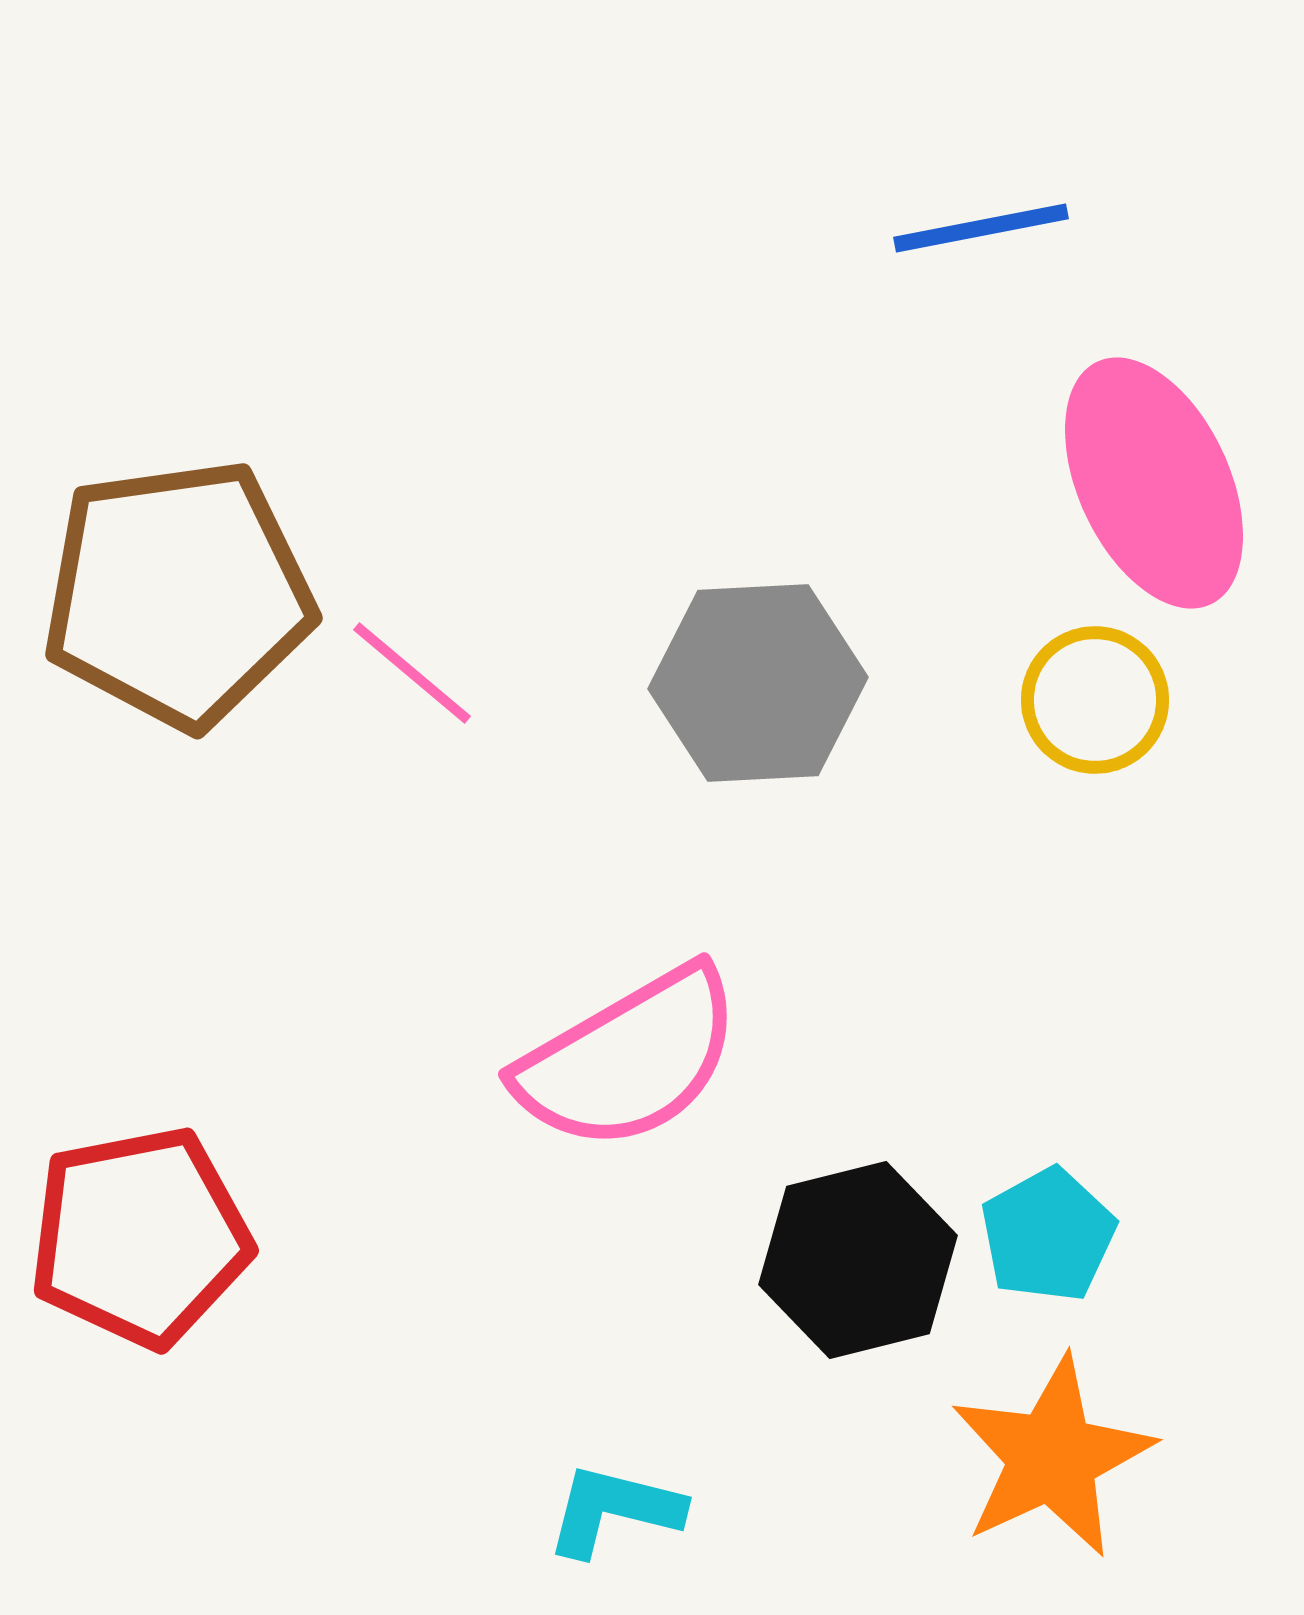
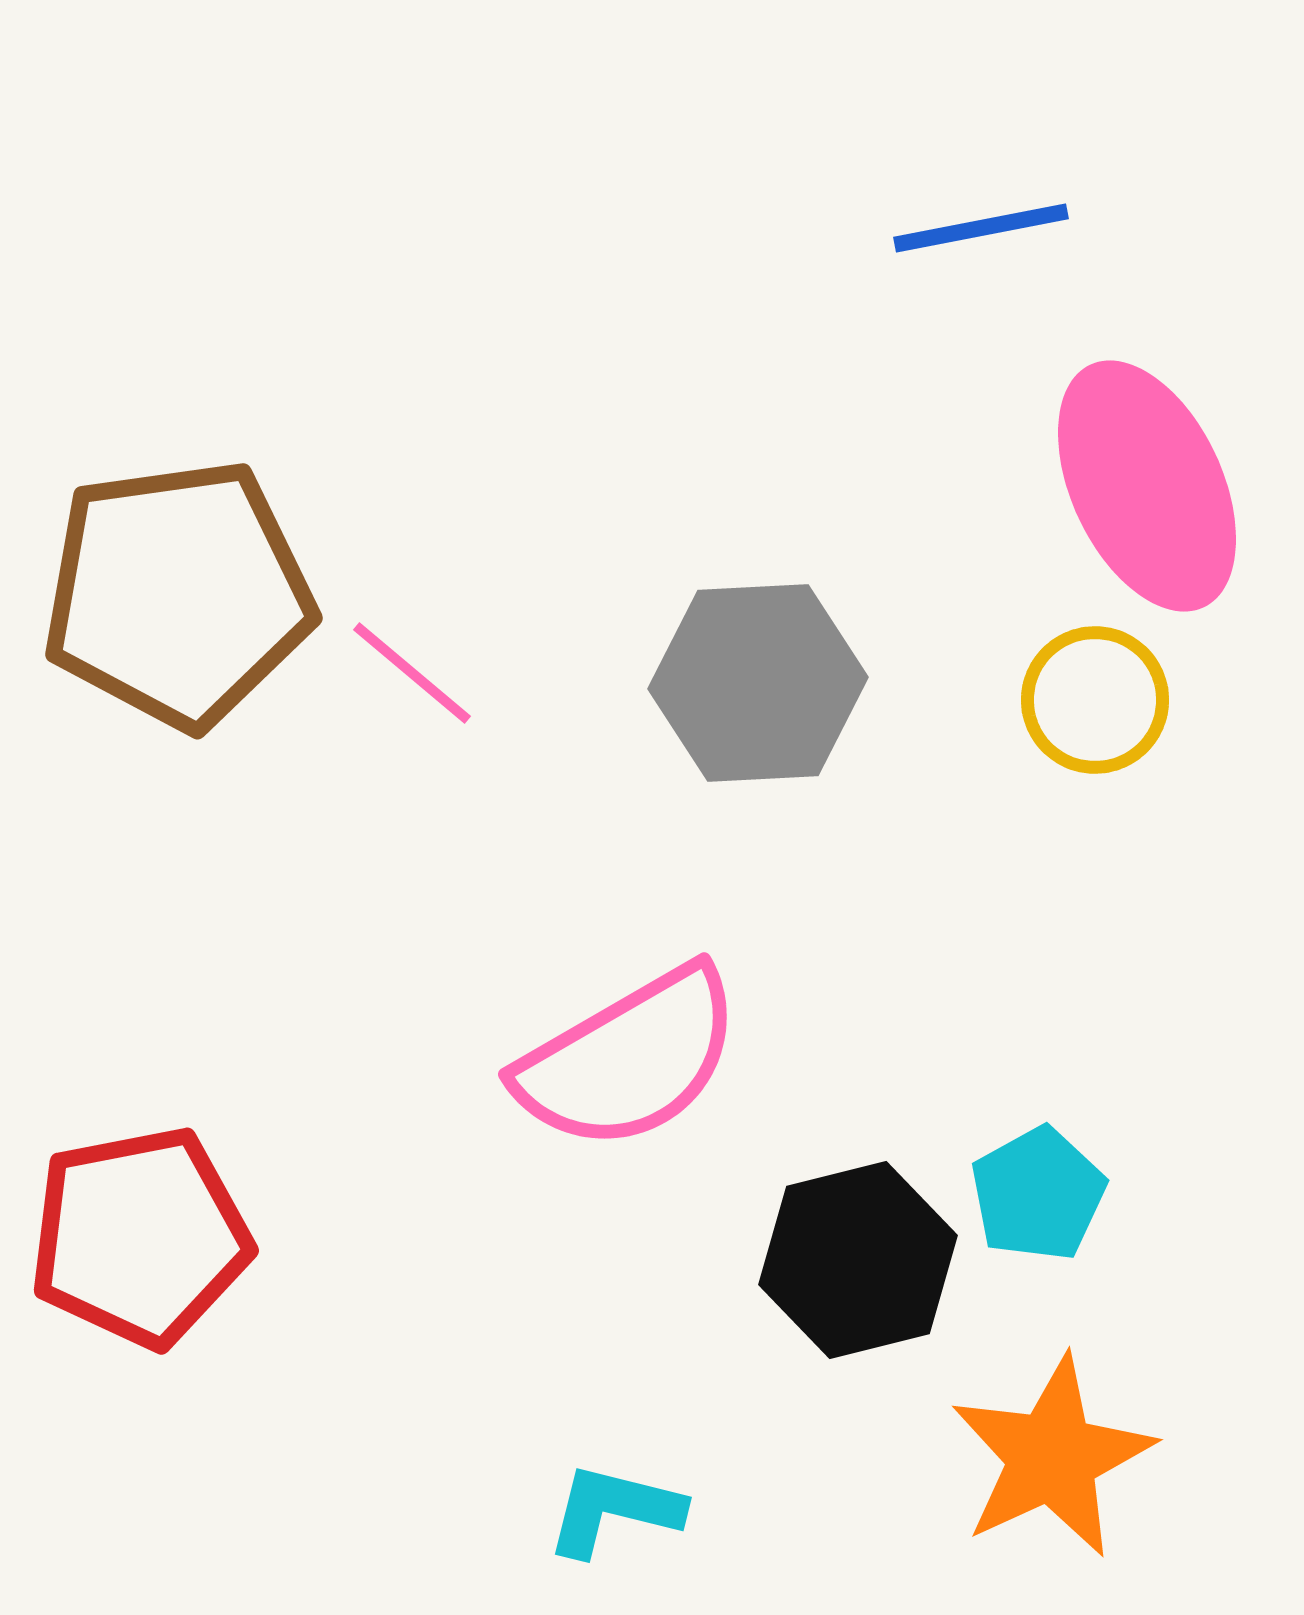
pink ellipse: moved 7 px left, 3 px down
cyan pentagon: moved 10 px left, 41 px up
